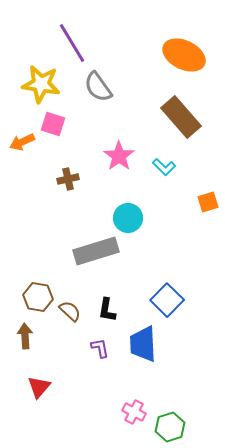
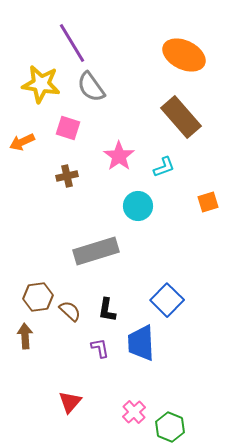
gray semicircle: moved 7 px left
pink square: moved 15 px right, 4 px down
cyan L-shape: rotated 65 degrees counterclockwise
brown cross: moved 1 px left, 3 px up
cyan circle: moved 10 px right, 12 px up
brown hexagon: rotated 16 degrees counterclockwise
blue trapezoid: moved 2 px left, 1 px up
red triangle: moved 31 px right, 15 px down
pink cross: rotated 20 degrees clockwise
green hexagon: rotated 20 degrees counterclockwise
